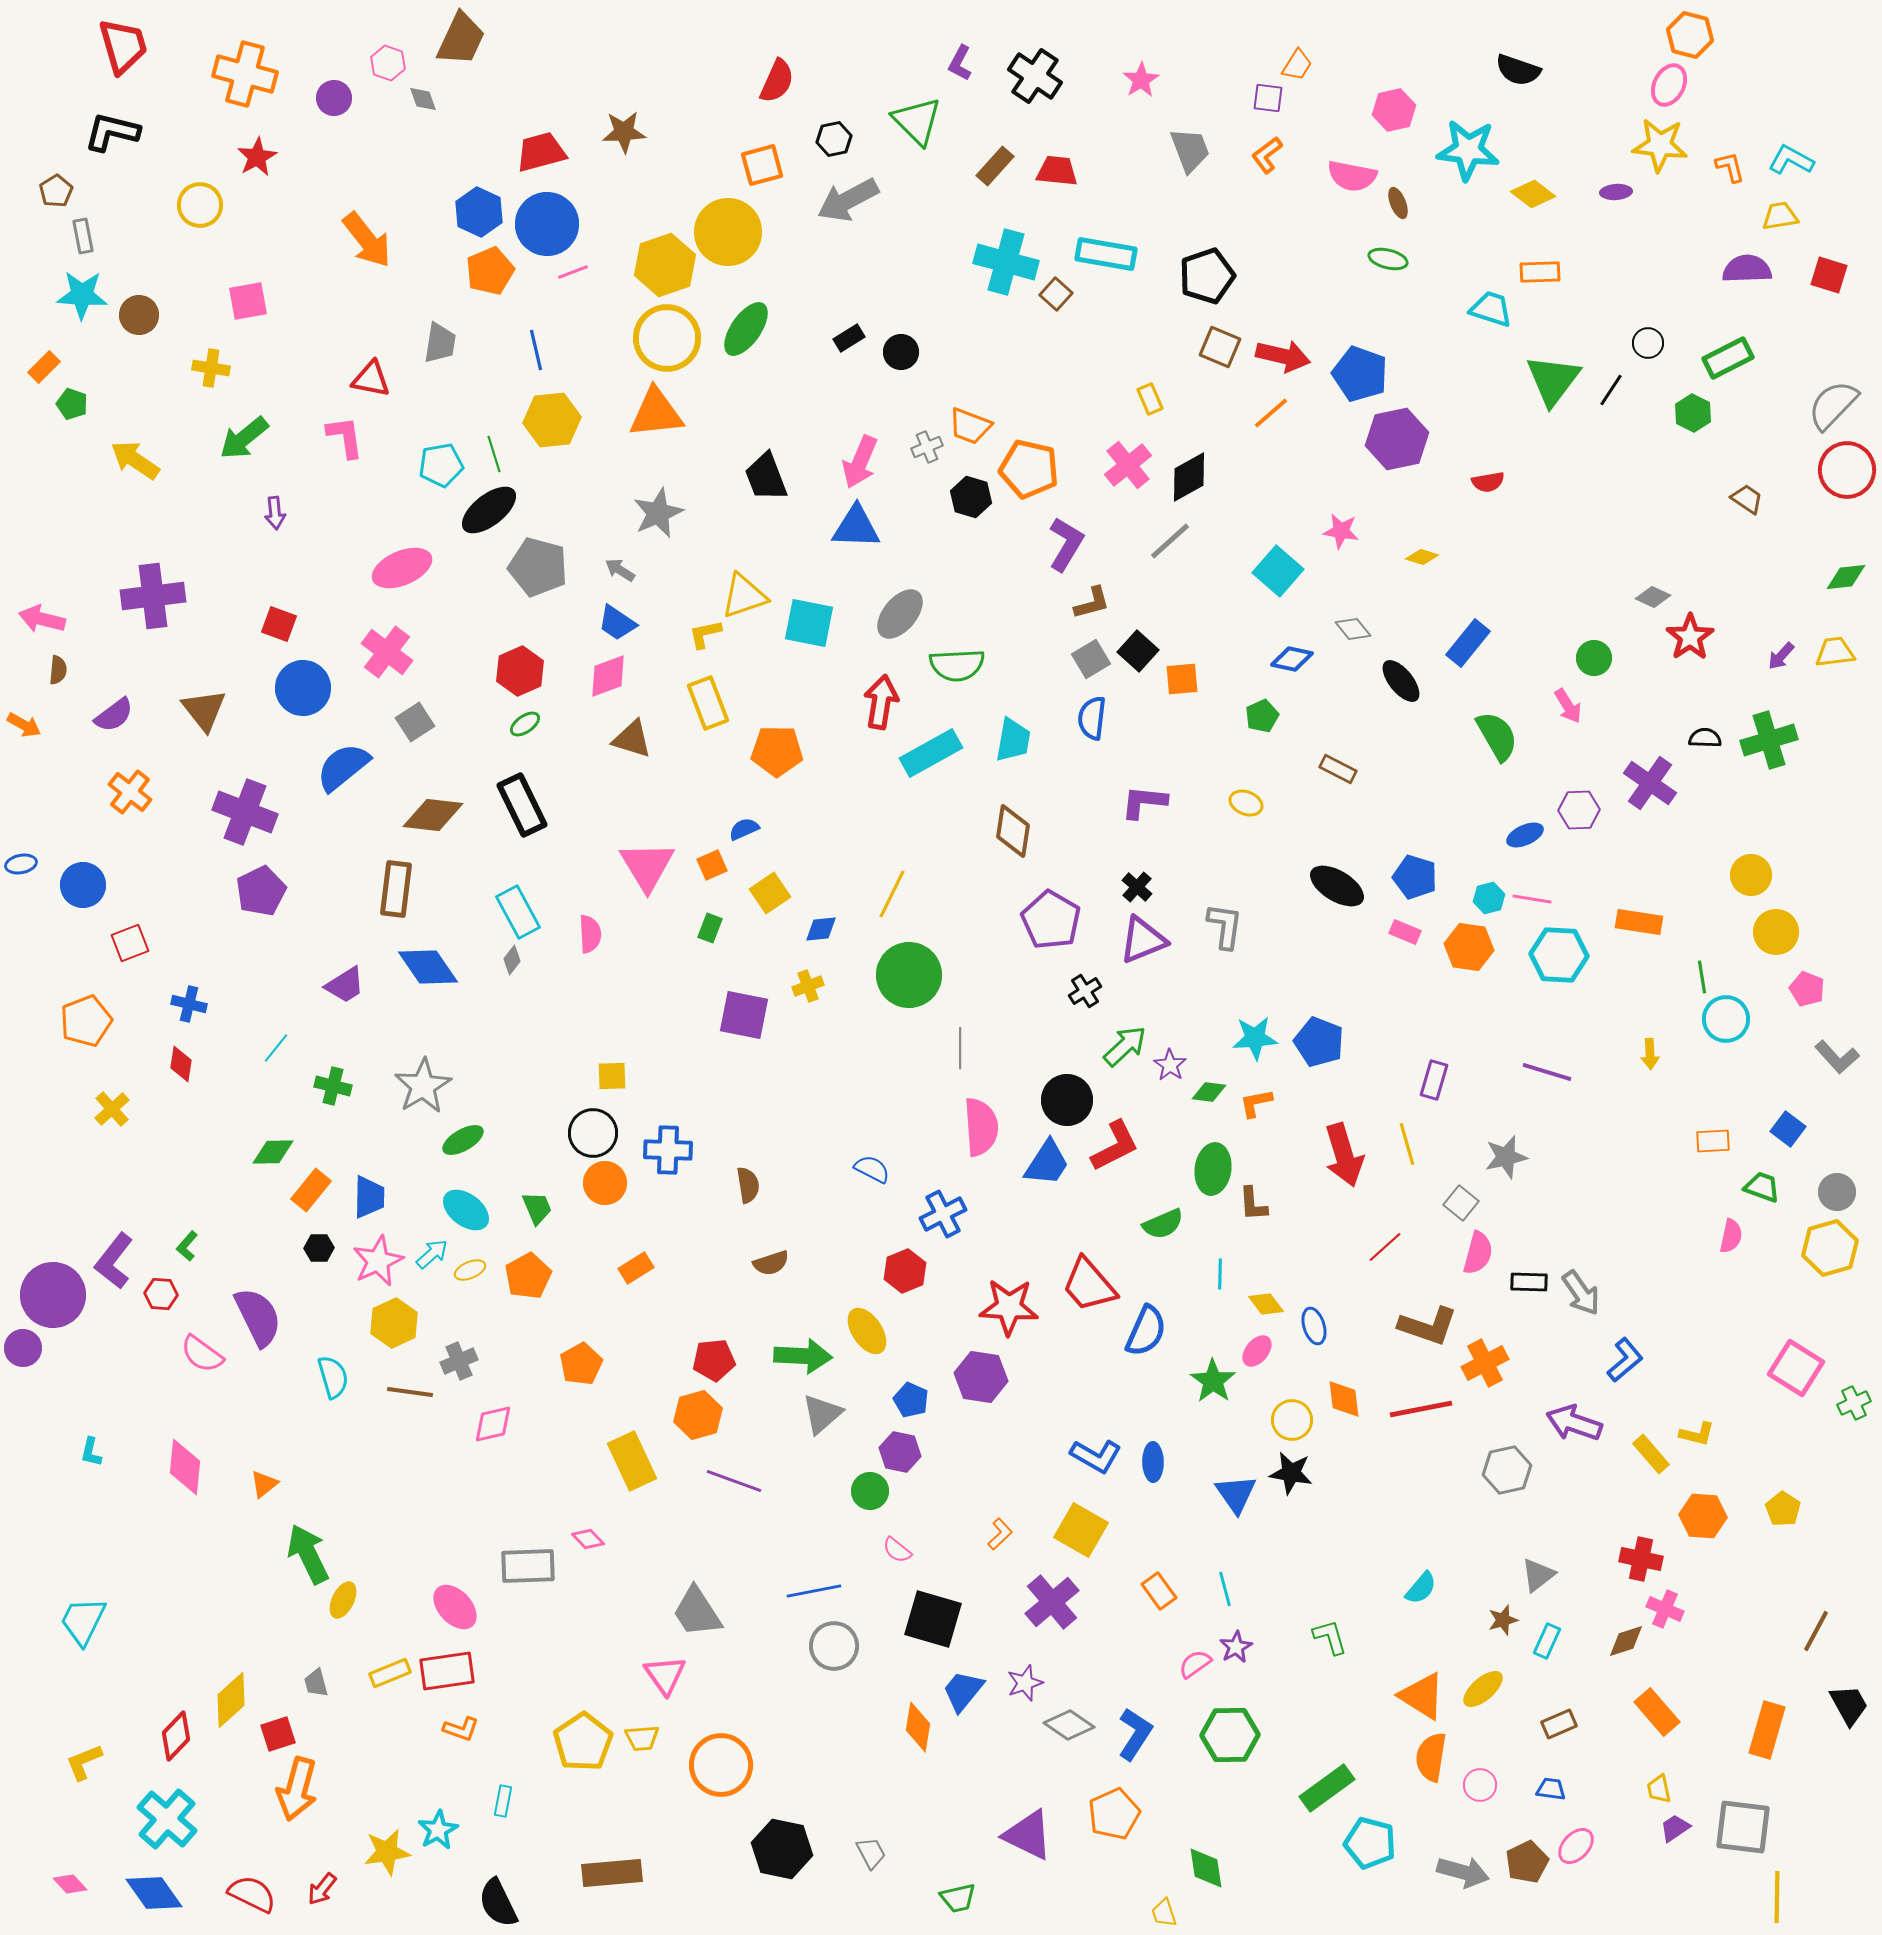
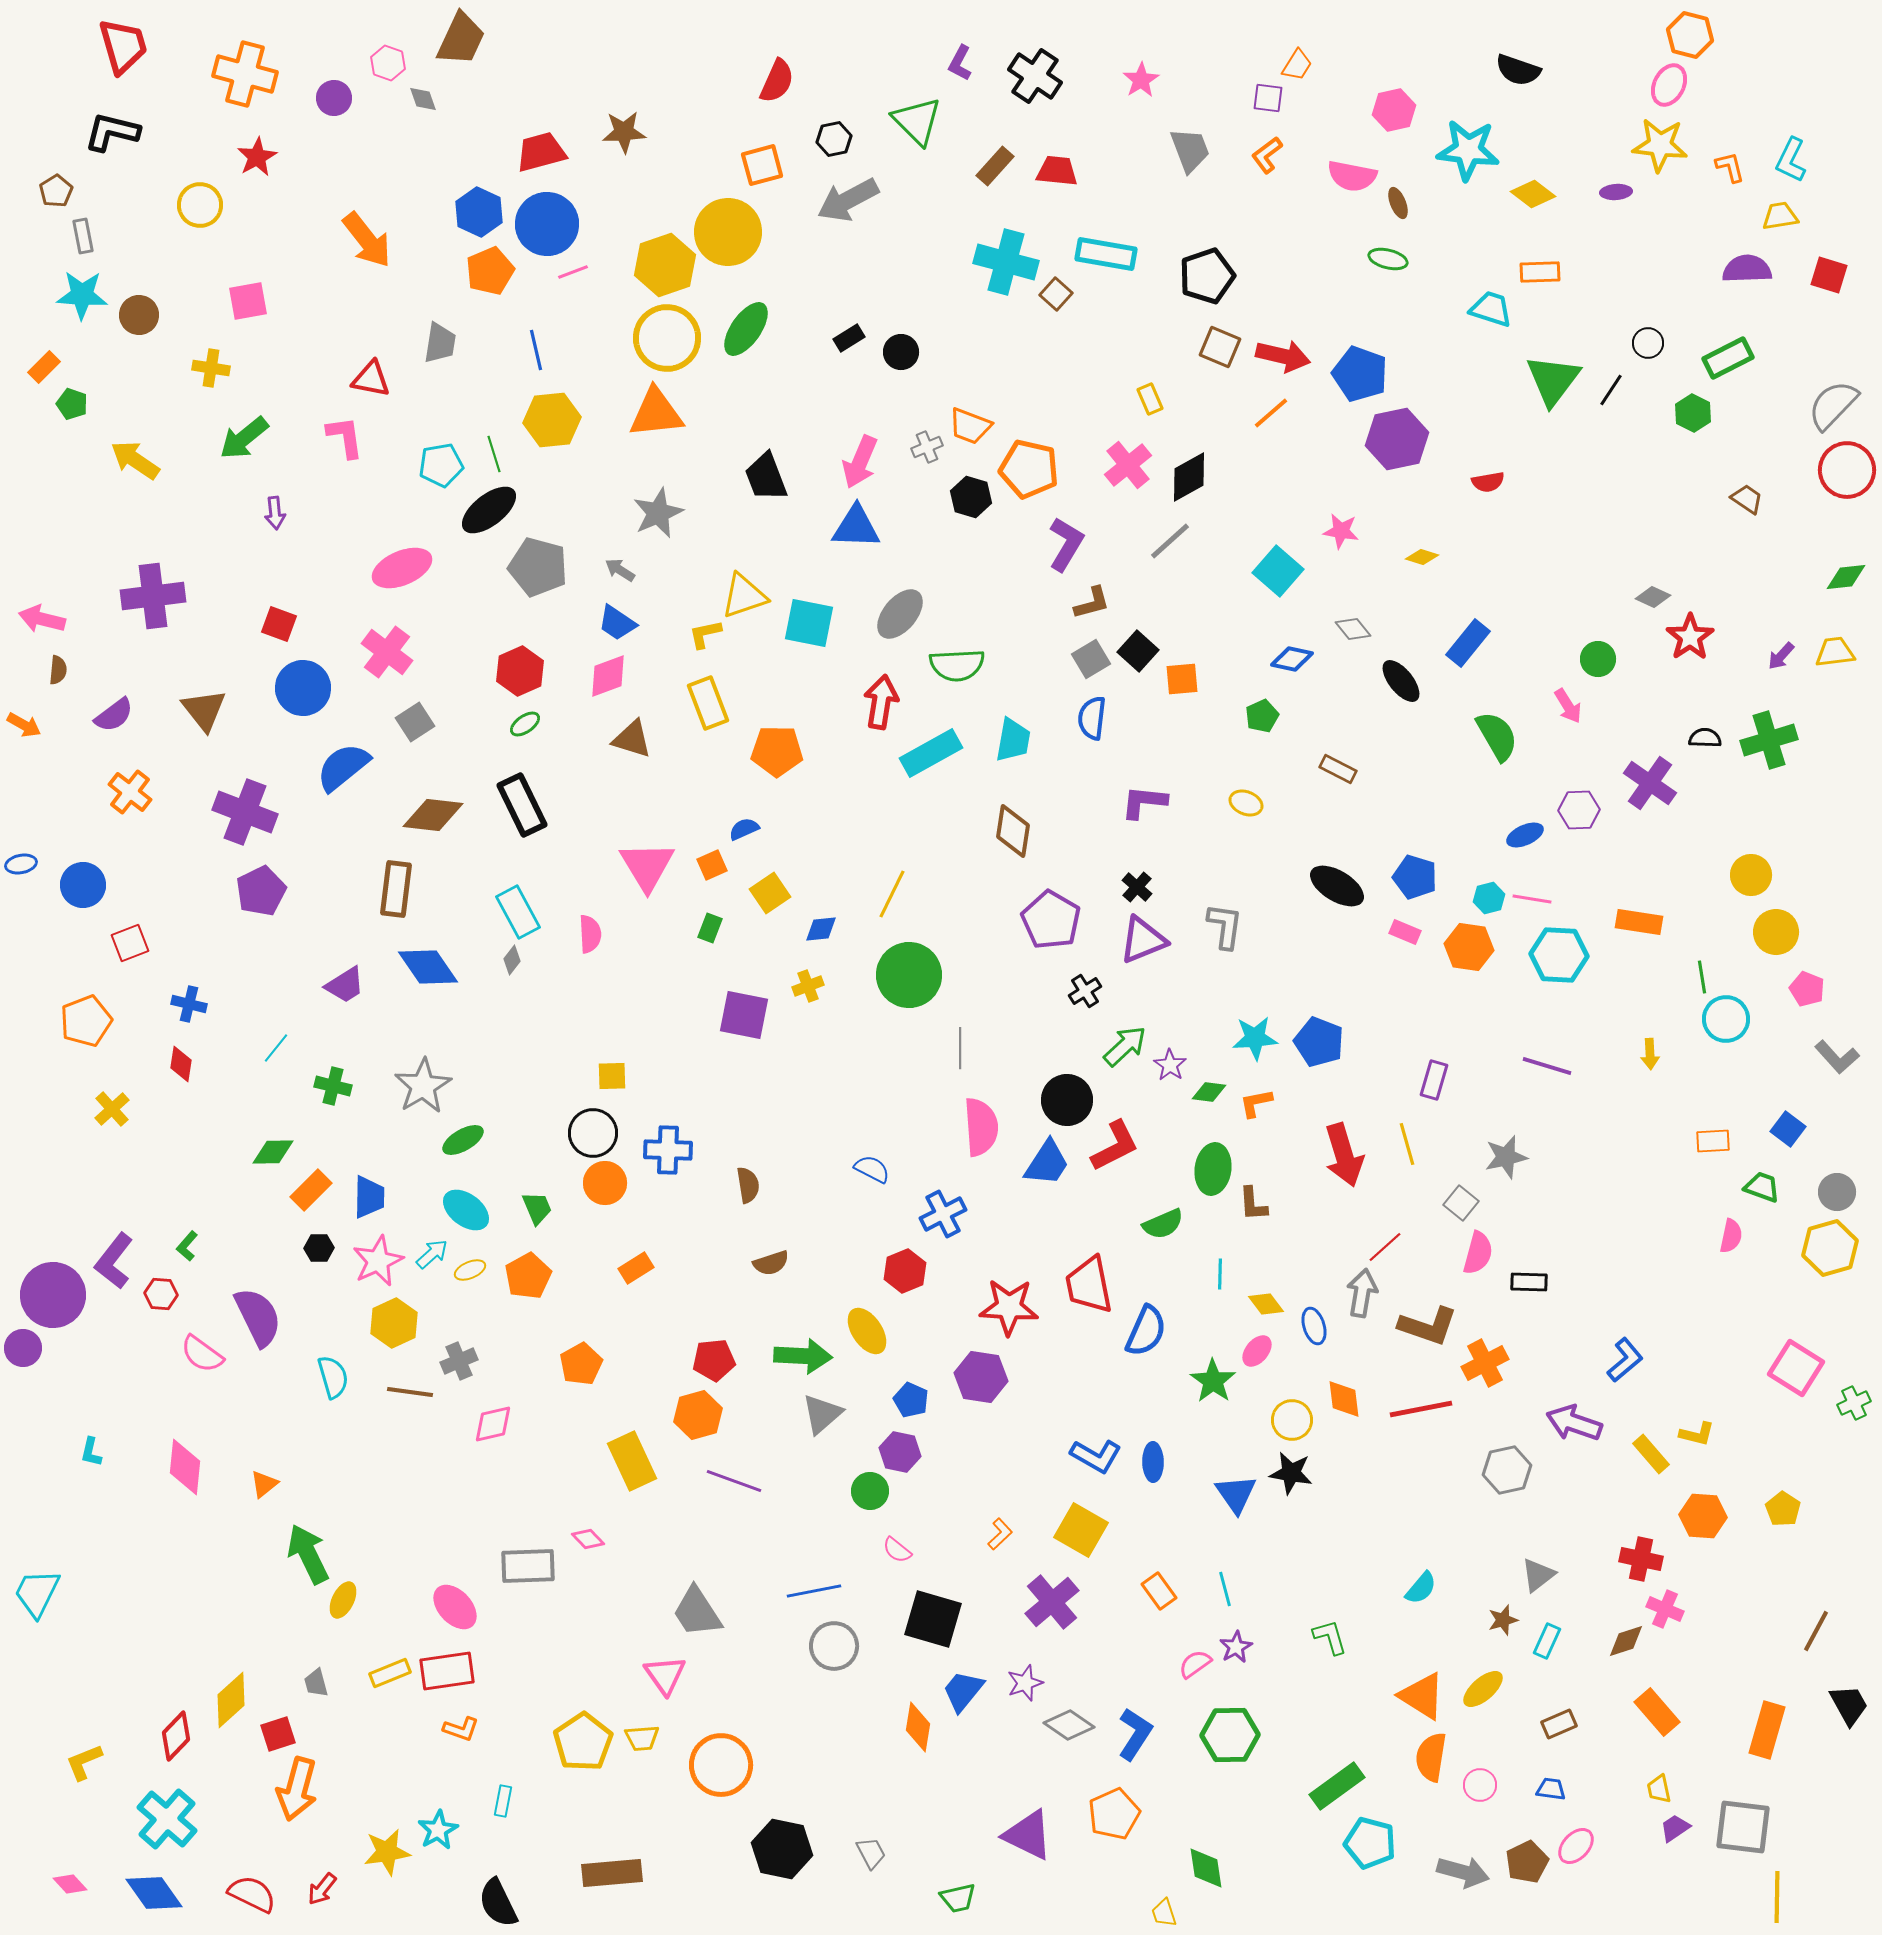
cyan L-shape at (1791, 160): rotated 93 degrees counterclockwise
green circle at (1594, 658): moved 4 px right, 1 px down
purple line at (1547, 1072): moved 6 px up
orange rectangle at (311, 1190): rotated 6 degrees clockwise
red trapezoid at (1089, 1285): rotated 30 degrees clockwise
gray arrow at (1581, 1293): moved 219 px left; rotated 135 degrees counterclockwise
cyan trapezoid at (83, 1621): moved 46 px left, 28 px up
green rectangle at (1327, 1788): moved 10 px right, 2 px up
